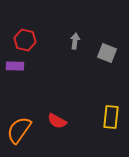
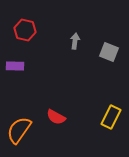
red hexagon: moved 10 px up
gray square: moved 2 px right, 1 px up
yellow rectangle: rotated 20 degrees clockwise
red semicircle: moved 1 px left, 4 px up
